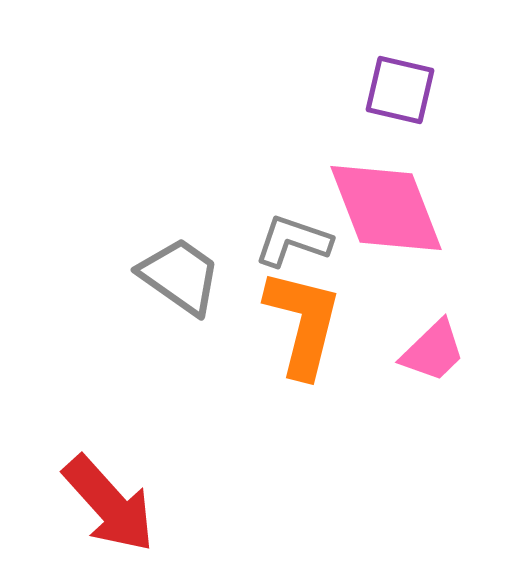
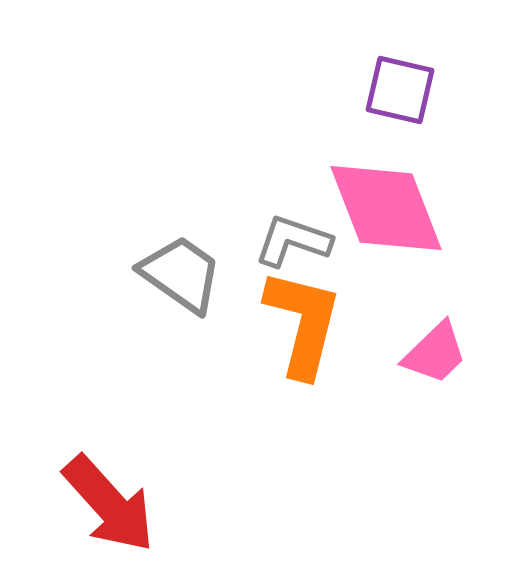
gray trapezoid: moved 1 px right, 2 px up
pink trapezoid: moved 2 px right, 2 px down
